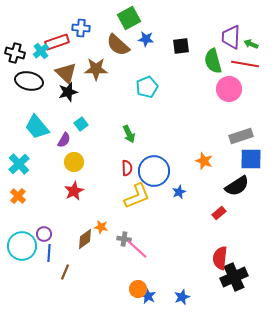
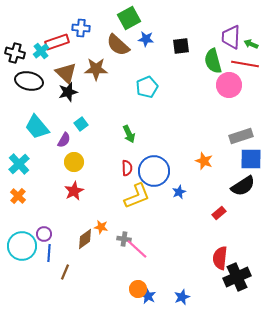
pink circle at (229, 89): moved 4 px up
black semicircle at (237, 186): moved 6 px right
black cross at (234, 277): moved 3 px right
